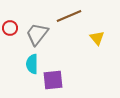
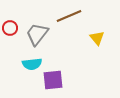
cyan semicircle: rotated 96 degrees counterclockwise
